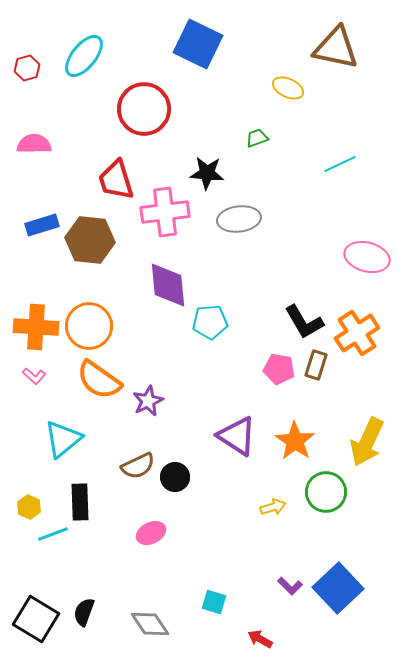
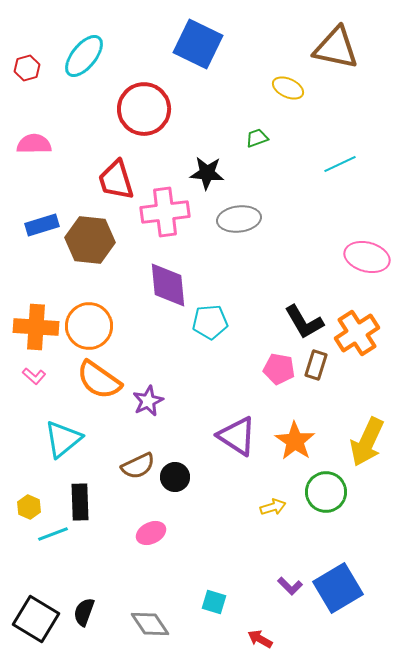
blue square at (338, 588): rotated 12 degrees clockwise
